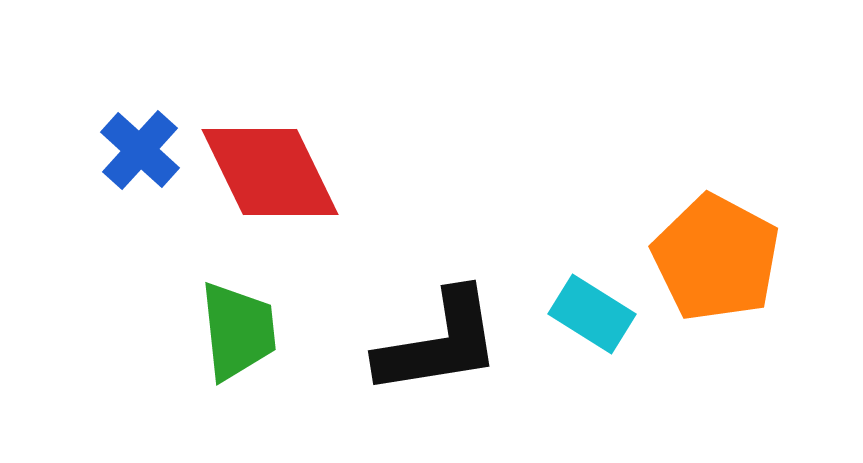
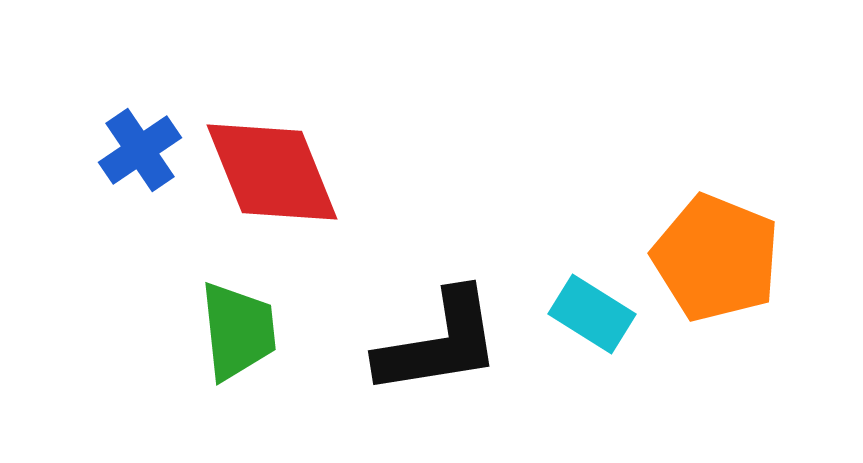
blue cross: rotated 14 degrees clockwise
red diamond: moved 2 px right; rotated 4 degrees clockwise
orange pentagon: rotated 6 degrees counterclockwise
